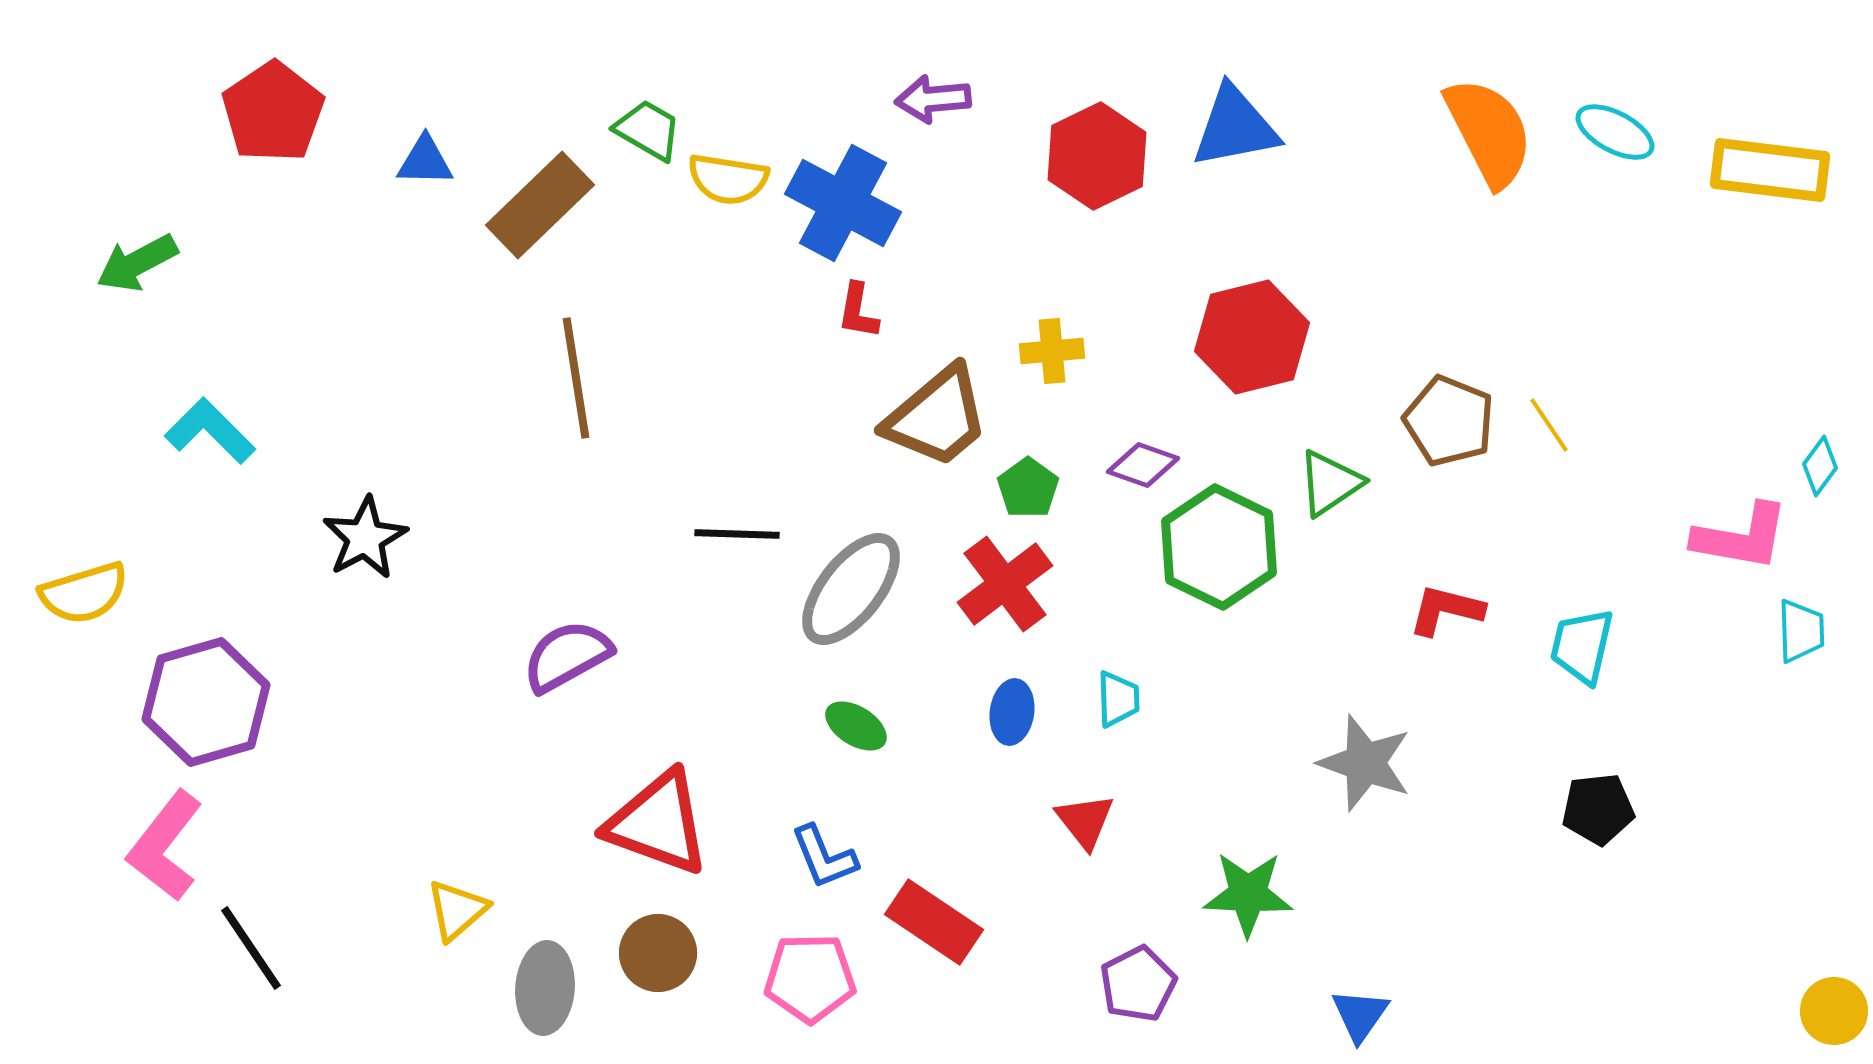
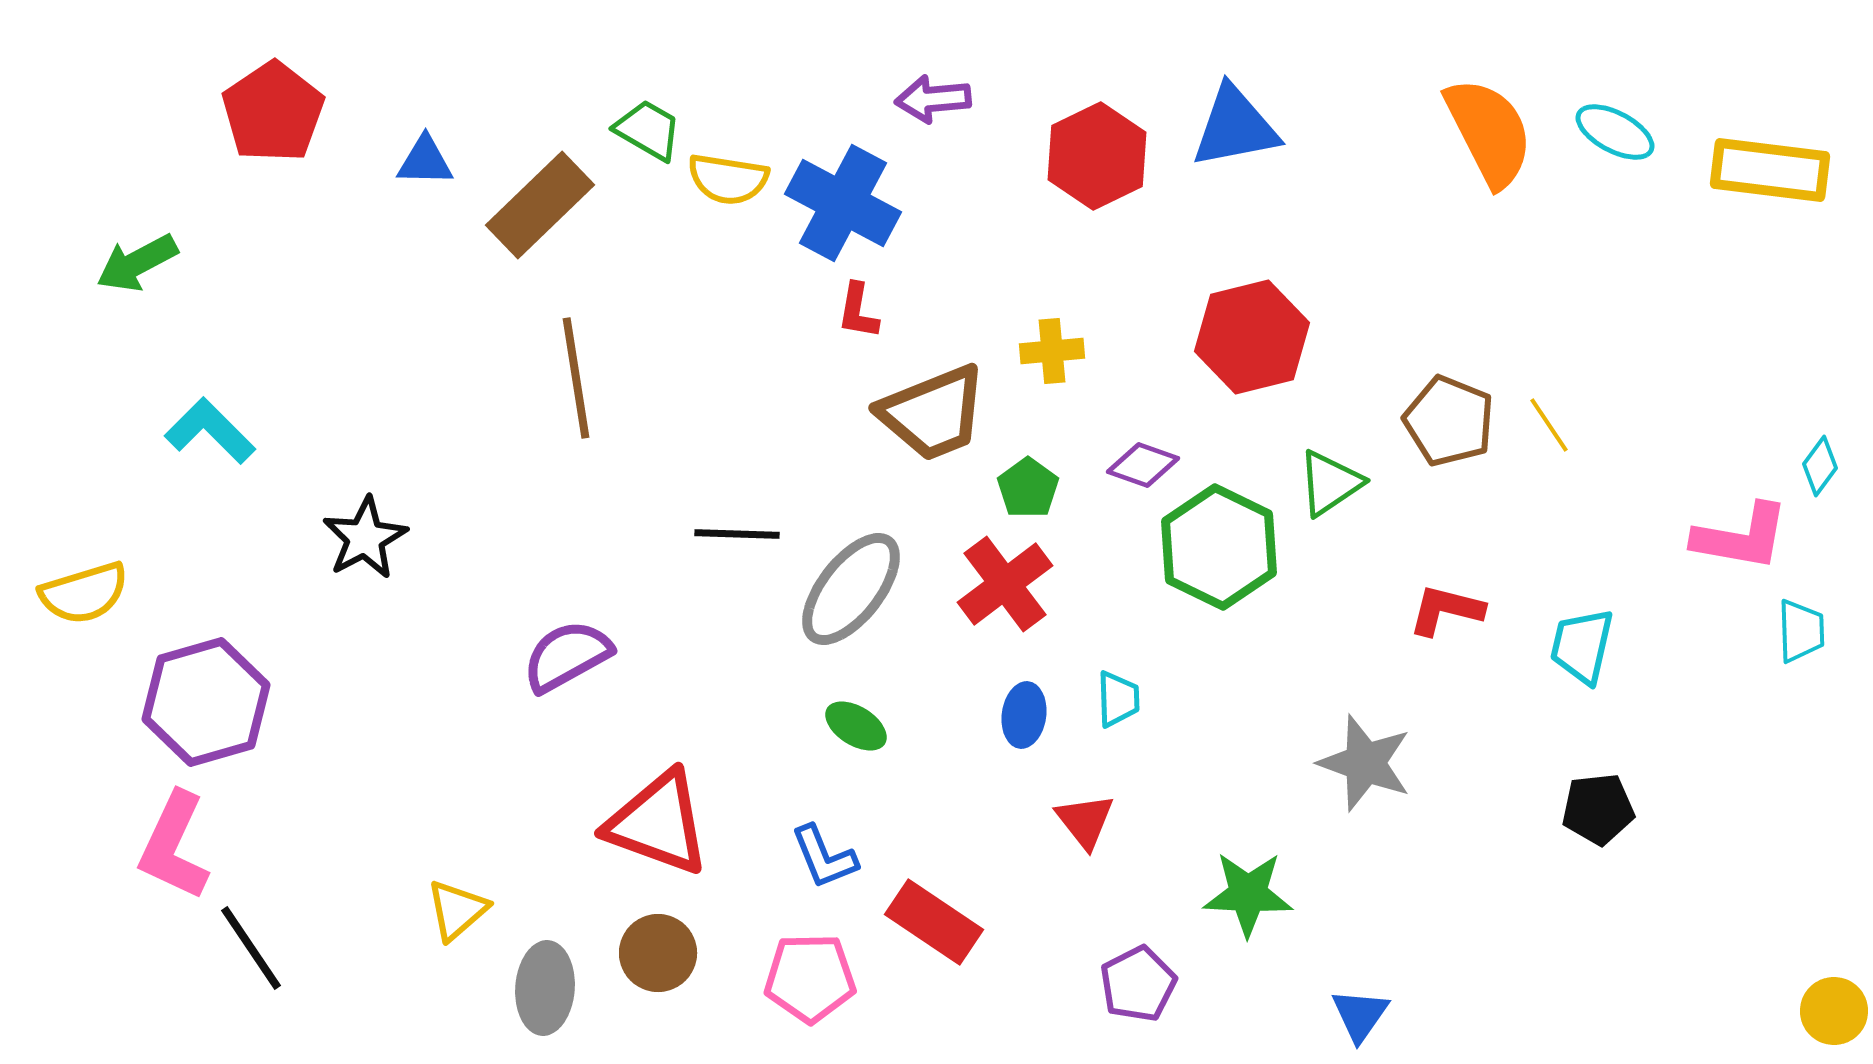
brown trapezoid at (937, 417): moved 4 px left, 4 px up; rotated 18 degrees clockwise
blue ellipse at (1012, 712): moved 12 px right, 3 px down
pink L-shape at (165, 846): moved 9 px right; rotated 13 degrees counterclockwise
